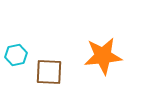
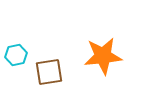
brown square: rotated 12 degrees counterclockwise
